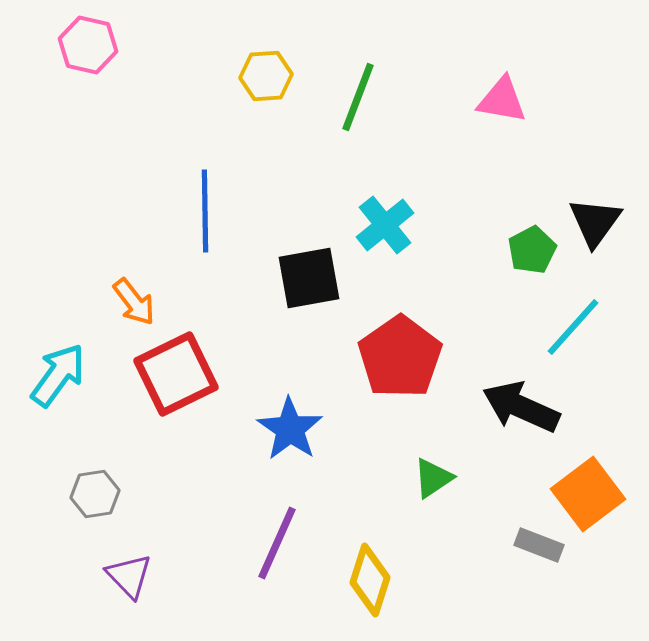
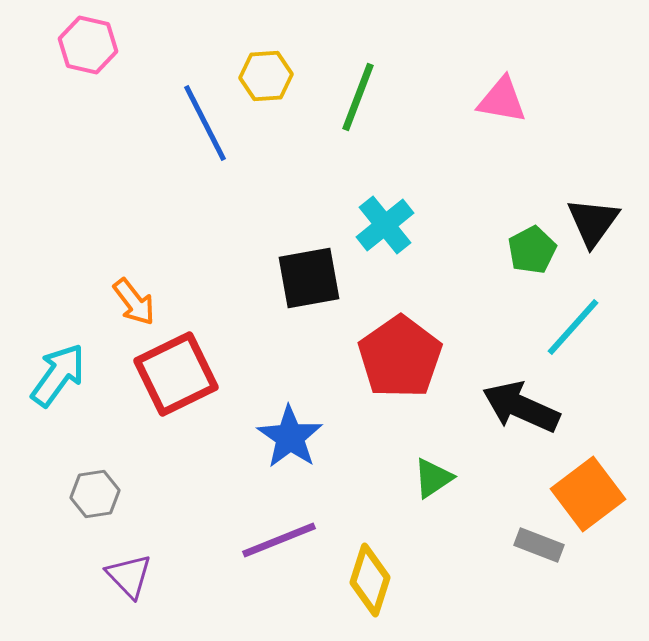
blue line: moved 88 px up; rotated 26 degrees counterclockwise
black triangle: moved 2 px left
blue star: moved 8 px down
purple line: moved 2 px right, 3 px up; rotated 44 degrees clockwise
